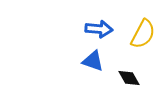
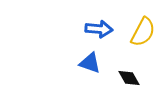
yellow semicircle: moved 2 px up
blue triangle: moved 3 px left, 2 px down
